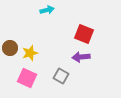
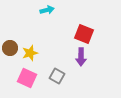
purple arrow: rotated 84 degrees counterclockwise
gray square: moved 4 px left
